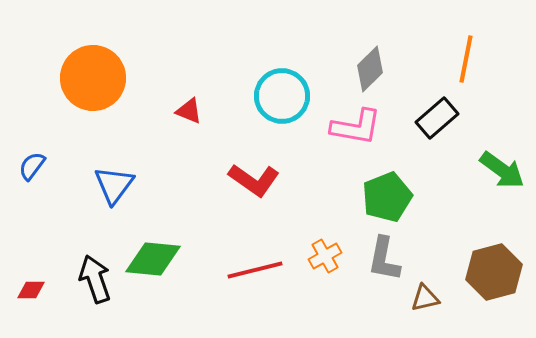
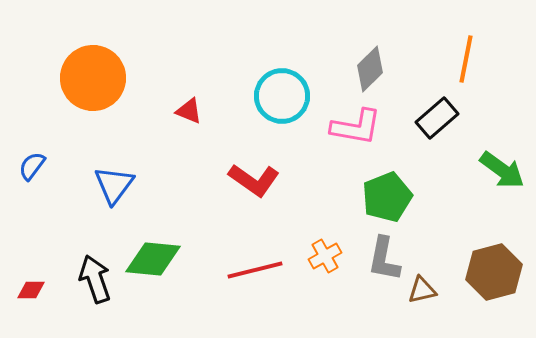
brown triangle: moved 3 px left, 8 px up
